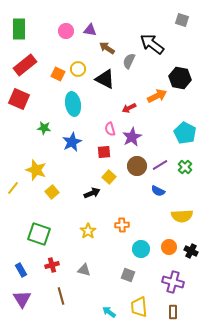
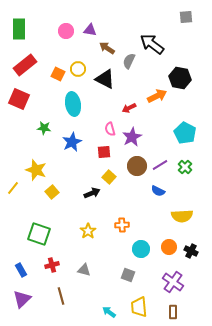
gray square at (182, 20): moved 4 px right, 3 px up; rotated 24 degrees counterclockwise
purple cross at (173, 282): rotated 20 degrees clockwise
purple triangle at (22, 299): rotated 18 degrees clockwise
